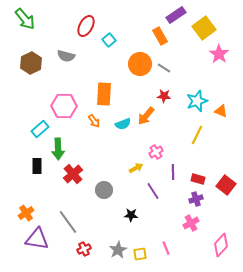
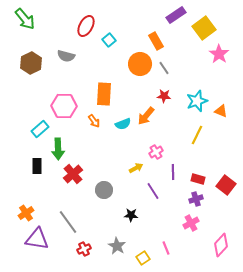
orange rectangle at (160, 36): moved 4 px left, 5 px down
gray line at (164, 68): rotated 24 degrees clockwise
gray star at (118, 250): moved 1 px left, 4 px up; rotated 12 degrees counterclockwise
yellow square at (140, 254): moved 3 px right, 4 px down; rotated 24 degrees counterclockwise
